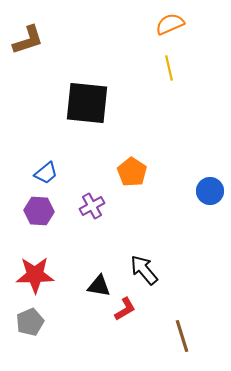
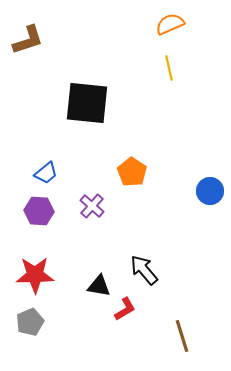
purple cross: rotated 20 degrees counterclockwise
